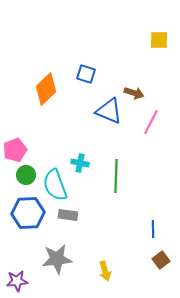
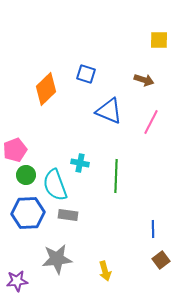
brown arrow: moved 10 px right, 13 px up
